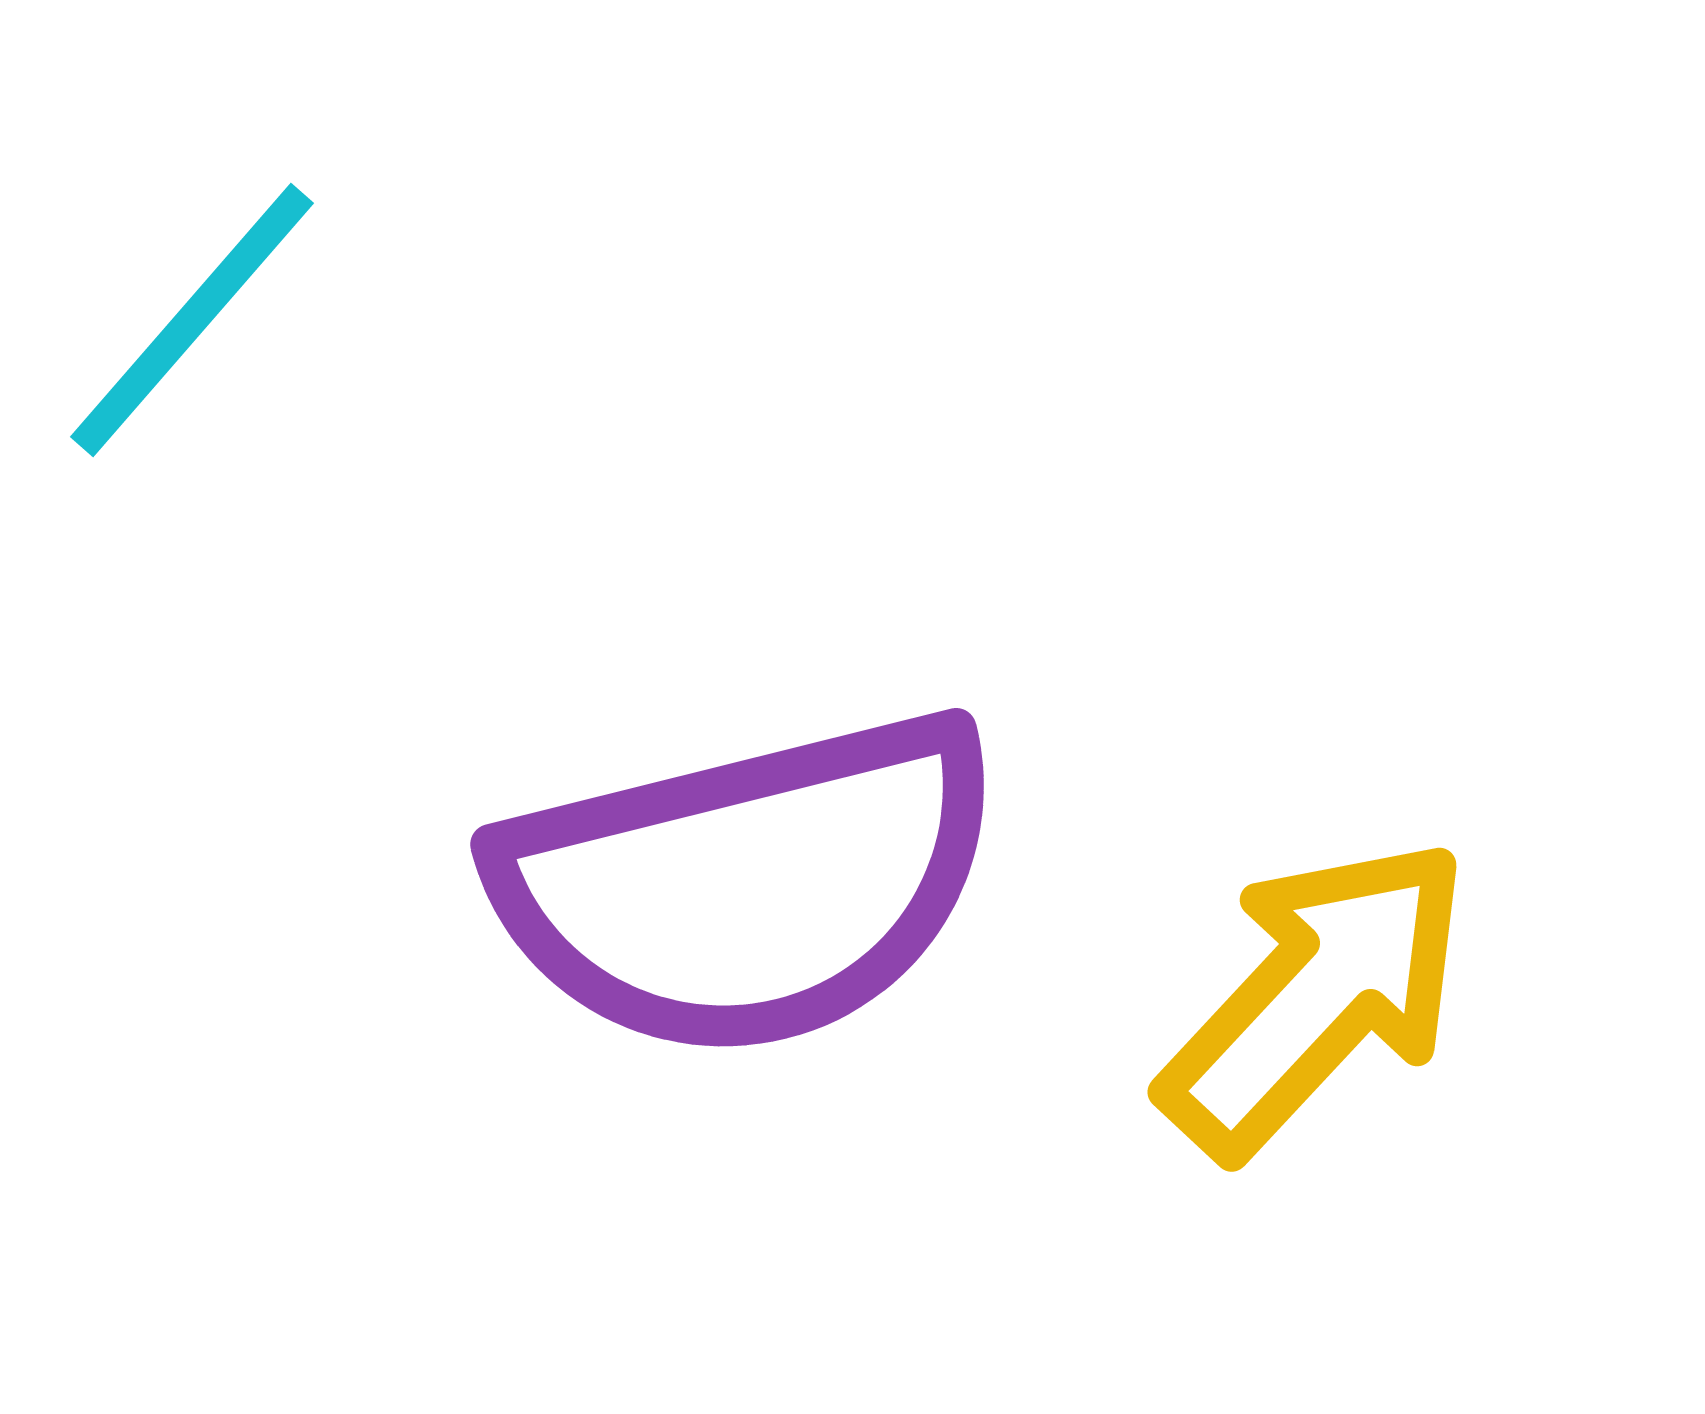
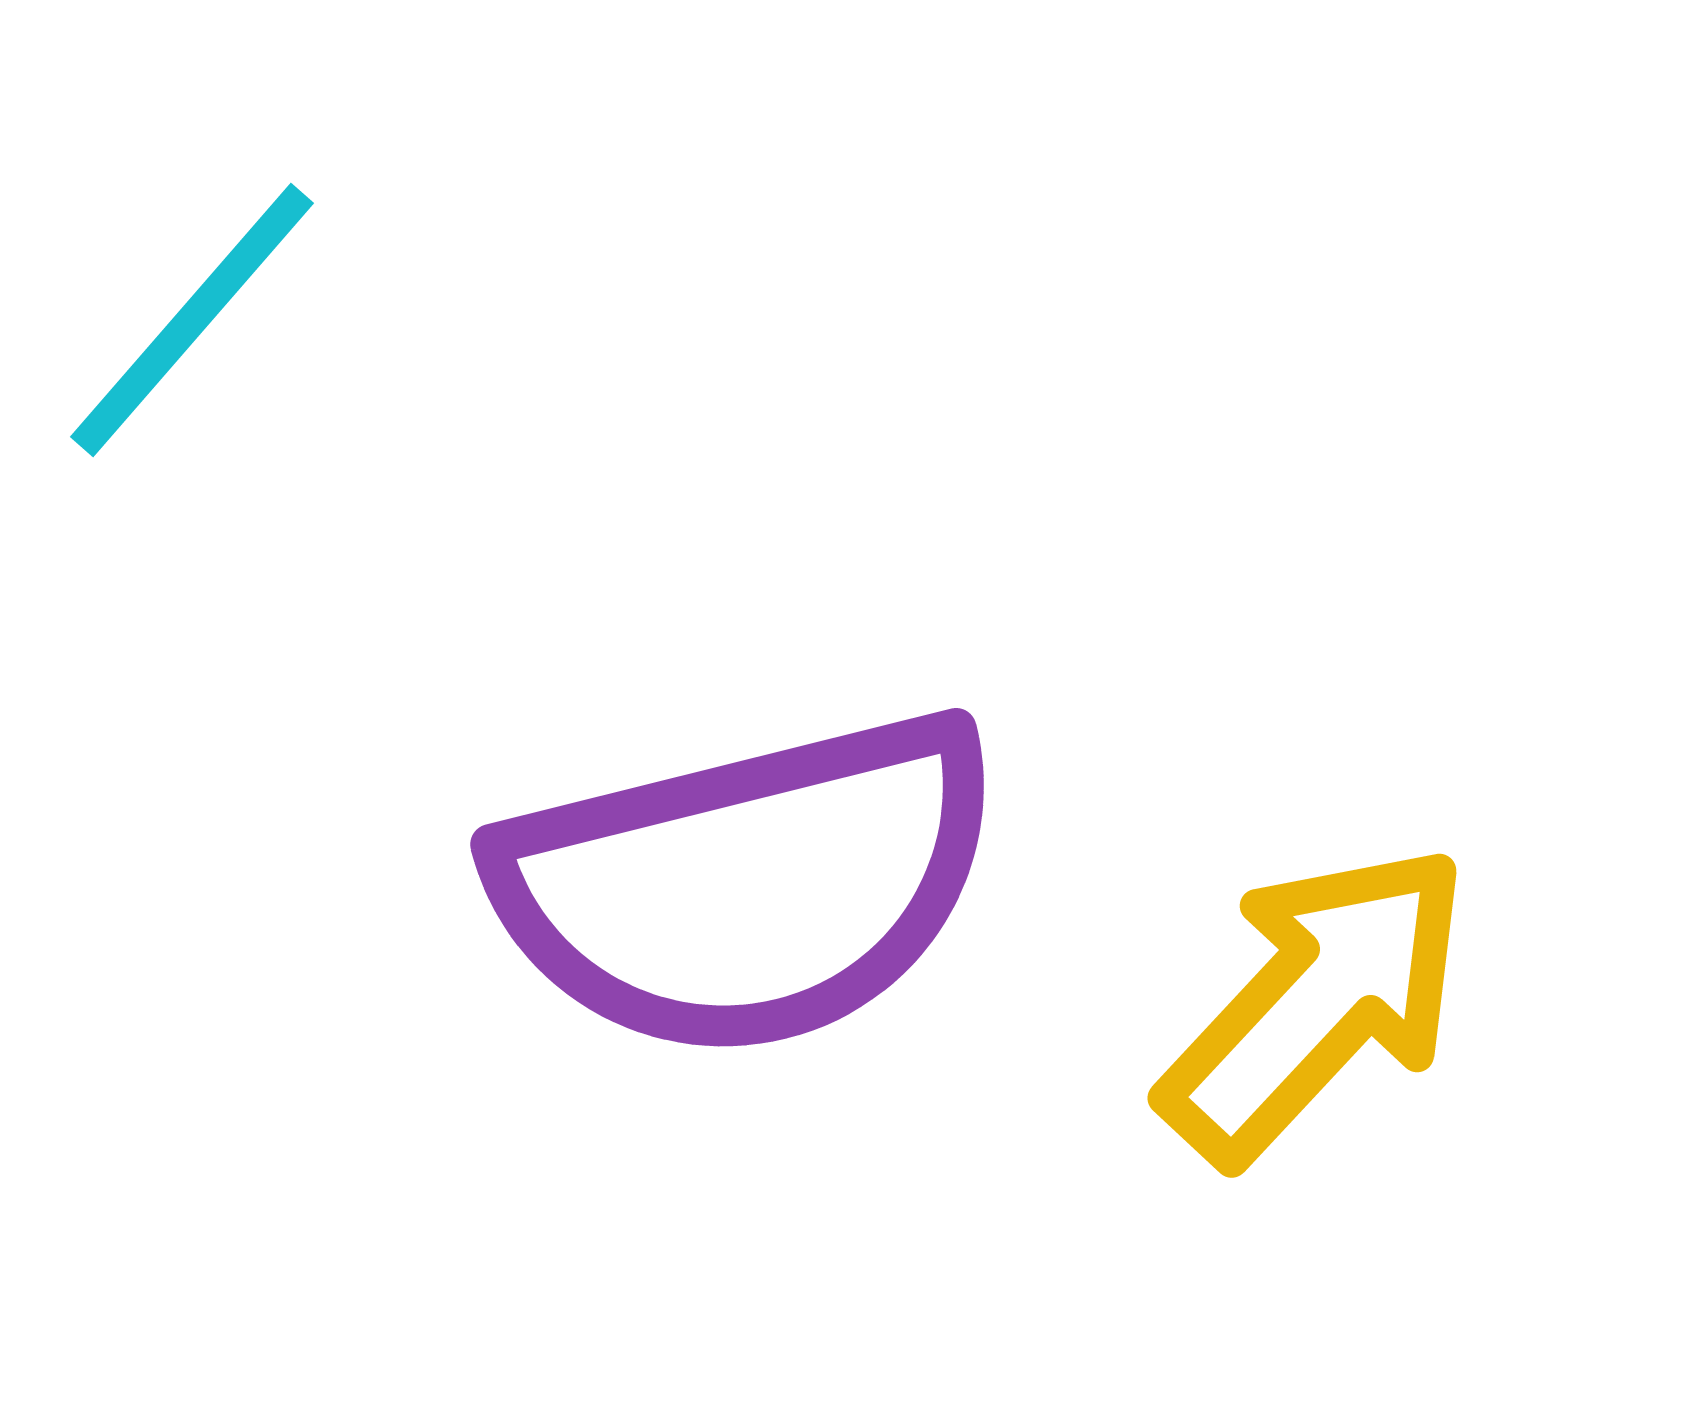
yellow arrow: moved 6 px down
